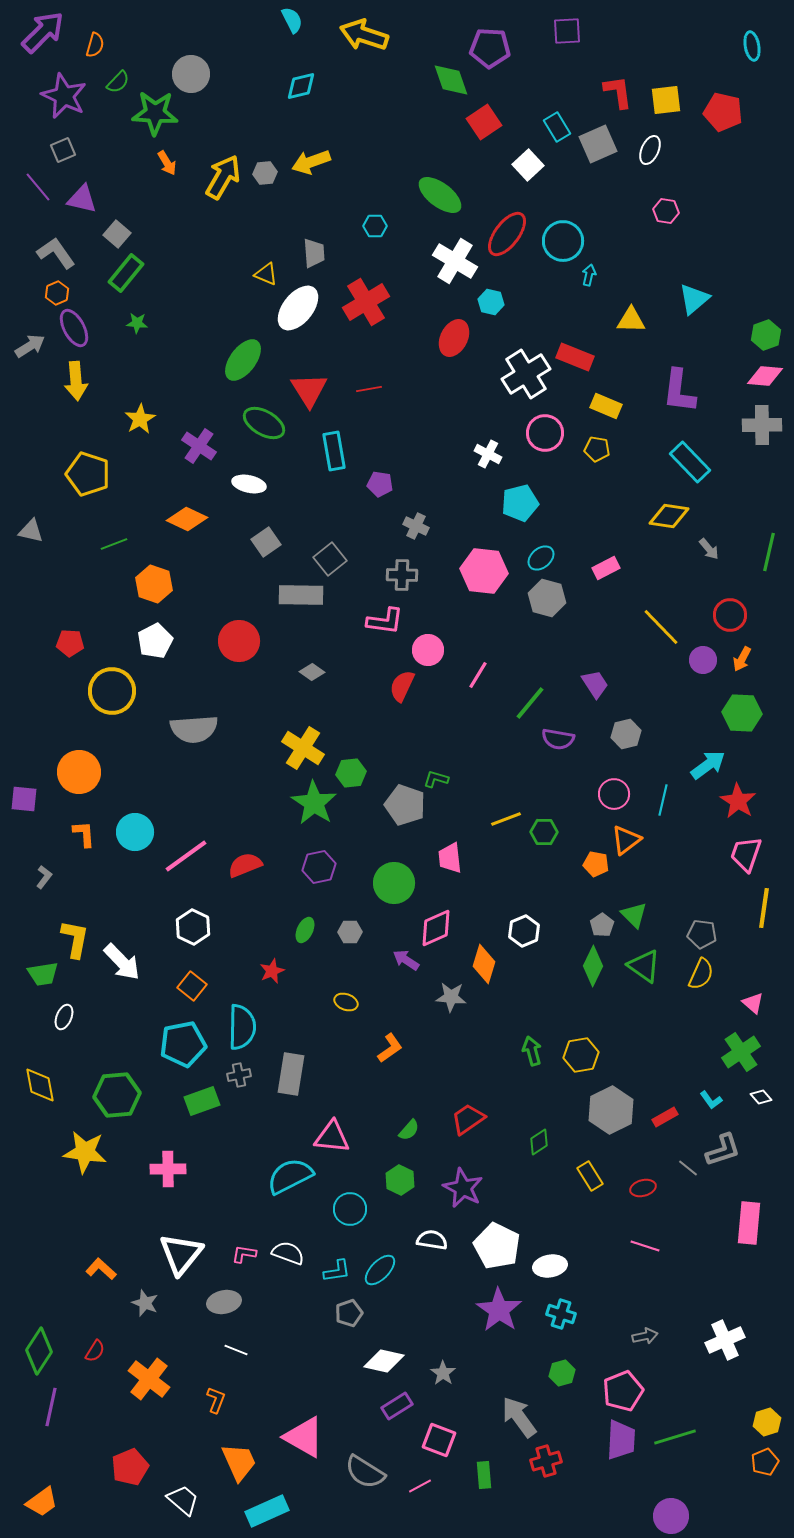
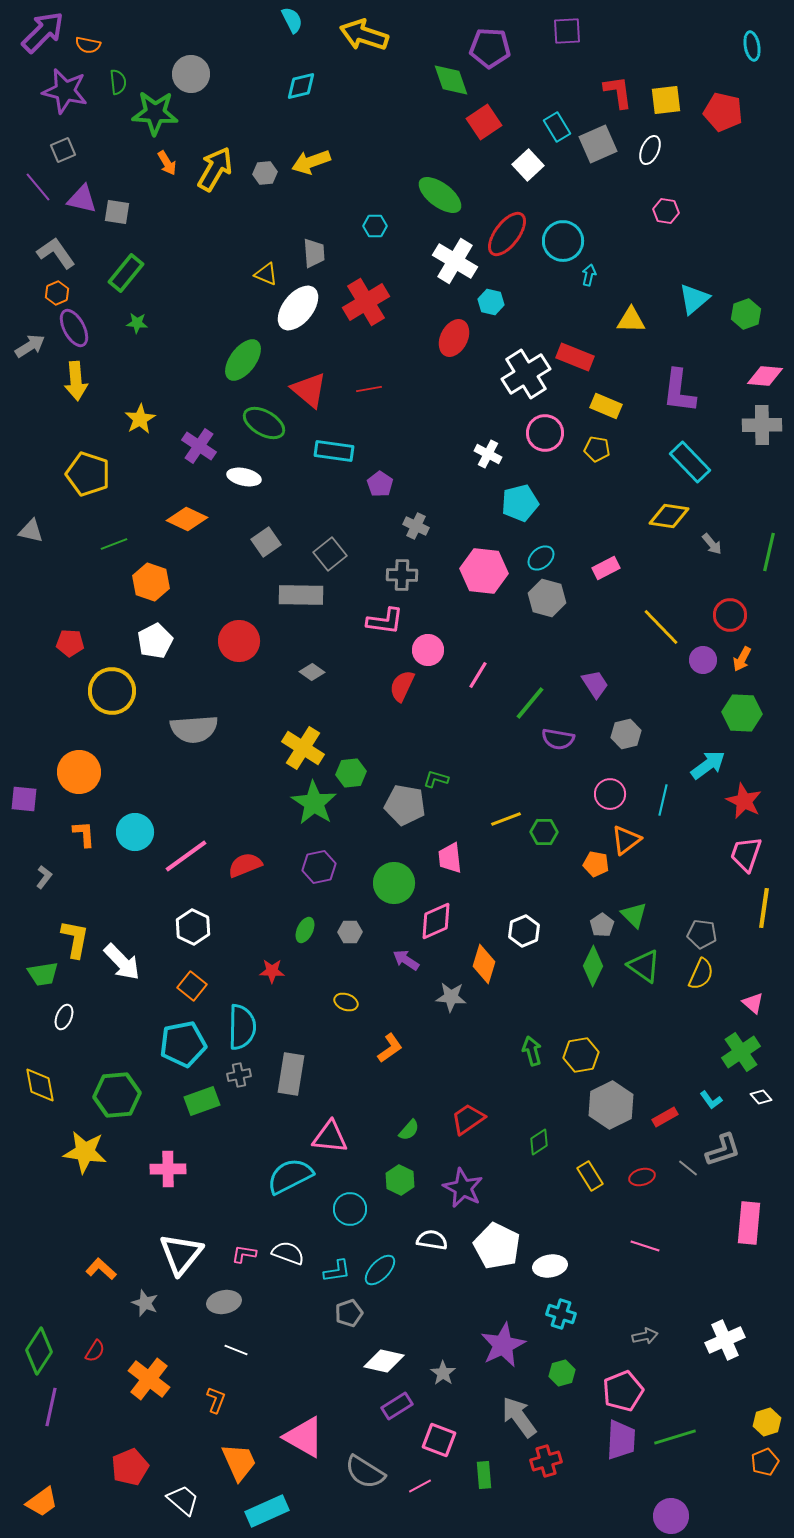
orange semicircle at (95, 45): moved 7 px left; rotated 85 degrees clockwise
green semicircle at (118, 82): rotated 50 degrees counterclockwise
purple star at (64, 96): moved 1 px right, 5 px up; rotated 12 degrees counterclockwise
yellow arrow at (223, 177): moved 8 px left, 8 px up
gray square at (117, 234): moved 22 px up; rotated 32 degrees counterclockwise
green hexagon at (766, 335): moved 20 px left, 21 px up
red triangle at (309, 390): rotated 18 degrees counterclockwise
cyan rectangle at (334, 451): rotated 72 degrees counterclockwise
white ellipse at (249, 484): moved 5 px left, 7 px up
purple pentagon at (380, 484): rotated 25 degrees clockwise
gray arrow at (709, 549): moved 3 px right, 5 px up
gray square at (330, 559): moved 5 px up
orange hexagon at (154, 584): moved 3 px left, 2 px up
pink circle at (614, 794): moved 4 px left
red star at (738, 801): moved 6 px right; rotated 6 degrees counterclockwise
gray pentagon at (405, 805): rotated 9 degrees counterclockwise
pink diamond at (436, 928): moved 7 px up
red star at (272, 971): rotated 25 degrees clockwise
gray hexagon at (611, 1110): moved 5 px up
pink triangle at (332, 1137): moved 2 px left
red ellipse at (643, 1188): moved 1 px left, 11 px up
purple star at (499, 1310): moved 4 px right, 35 px down; rotated 12 degrees clockwise
